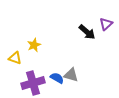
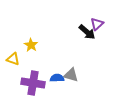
purple triangle: moved 9 px left
yellow star: moved 3 px left; rotated 16 degrees counterclockwise
yellow triangle: moved 2 px left, 1 px down
blue semicircle: rotated 32 degrees counterclockwise
purple cross: rotated 25 degrees clockwise
